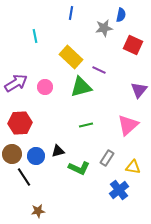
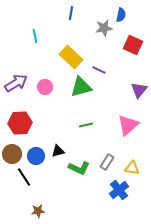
gray rectangle: moved 4 px down
yellow triangle: moved 1 px left, 1 px down
